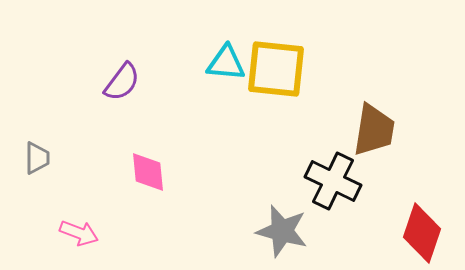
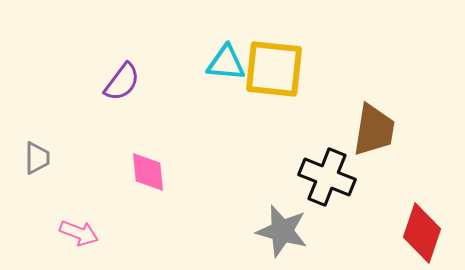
yellow square: moved 2 px left
black cross: moved 6 px left, 4 px up; rotated 4 degrees counterclockwise
